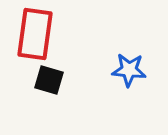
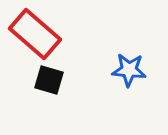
red rectangle: rotated 57 degrees counterclockwise
